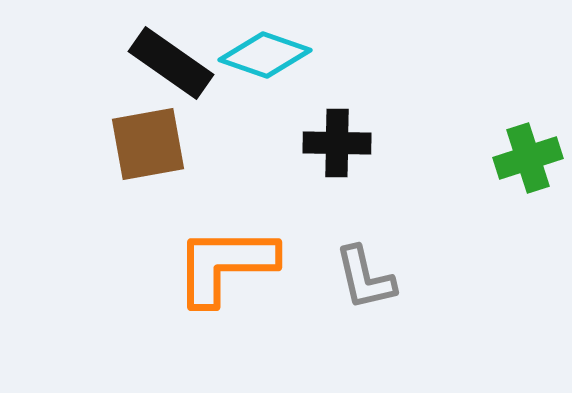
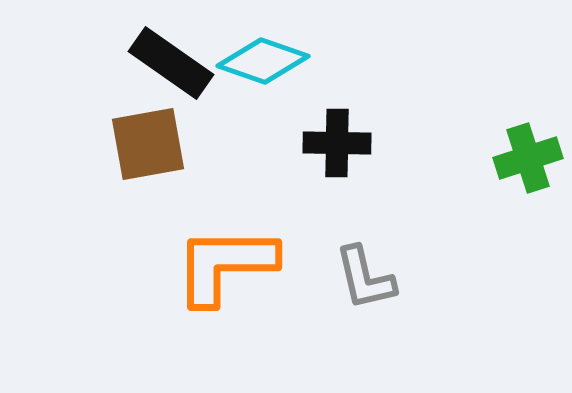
cyan diamond: moved 2 px left, 6 px down
